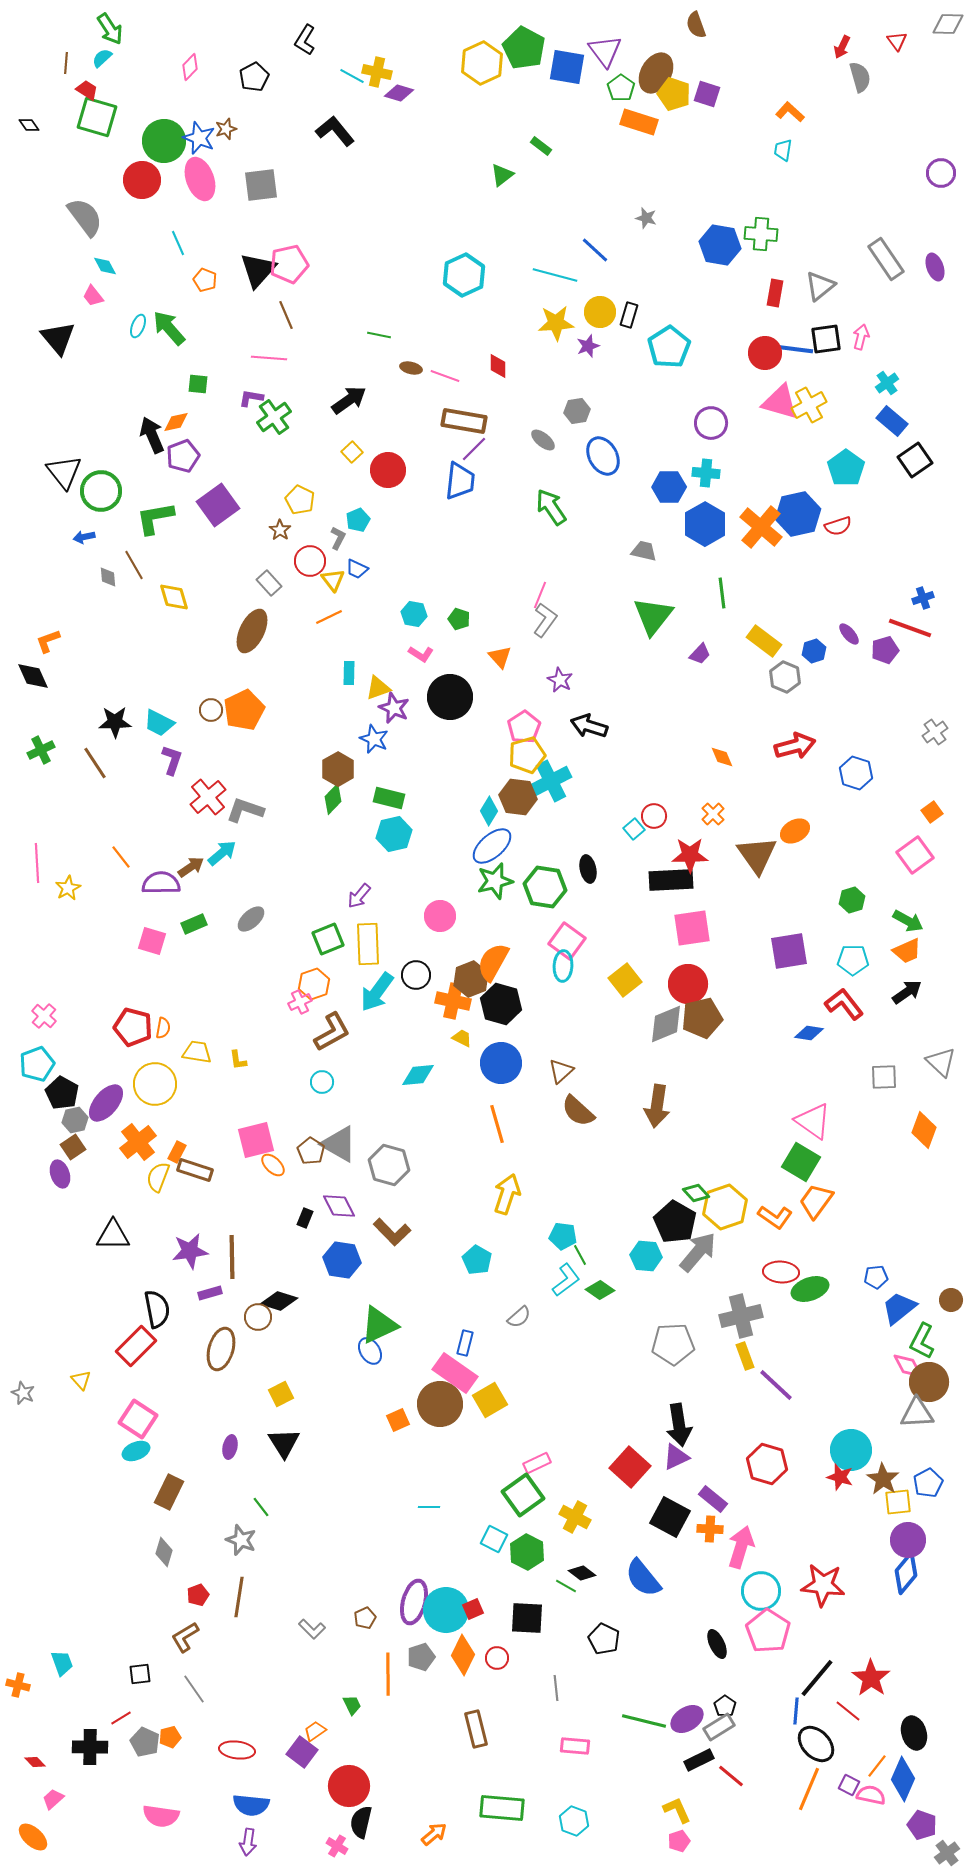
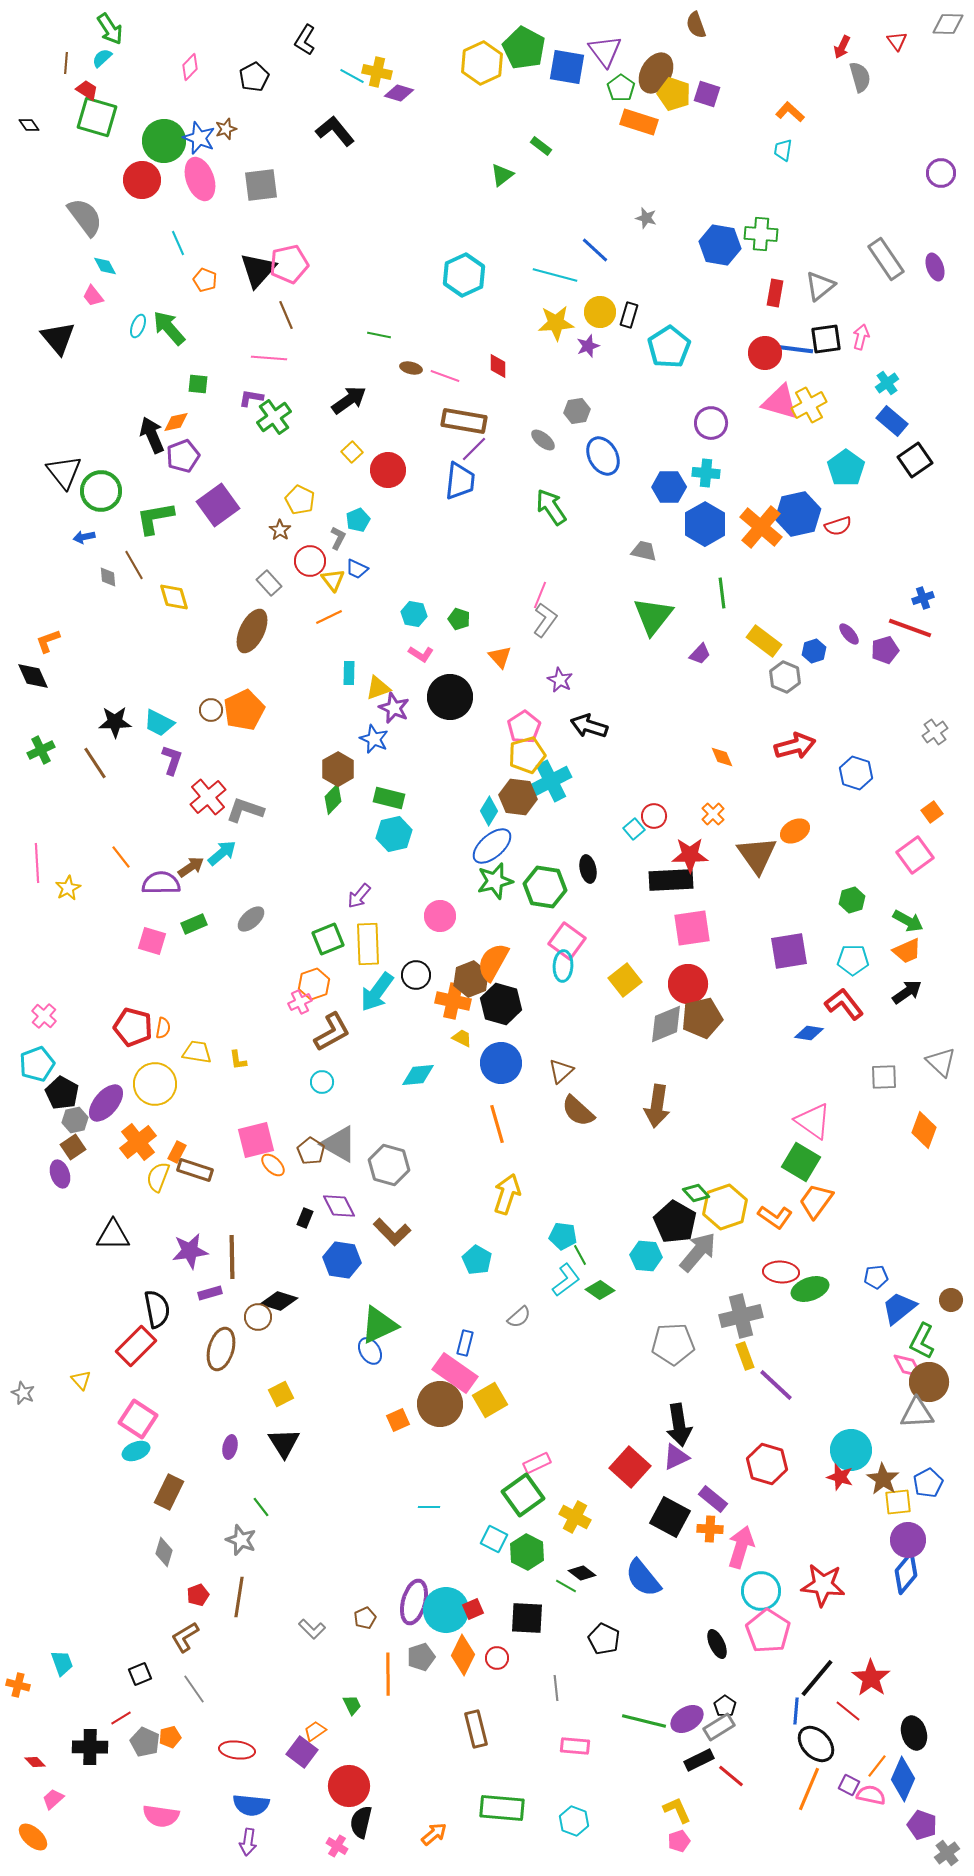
black square at (140, 1674): rotated 15 degrees counterclockwise
